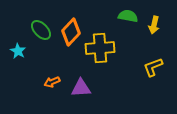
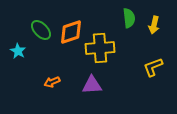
green semicircle: moved 1 px right, 2 px down; rotated 72 degrees clockwise
orange diamond: rotated 28 degrees clockwise
purple triangle: moved 11 px right, 3 px up
